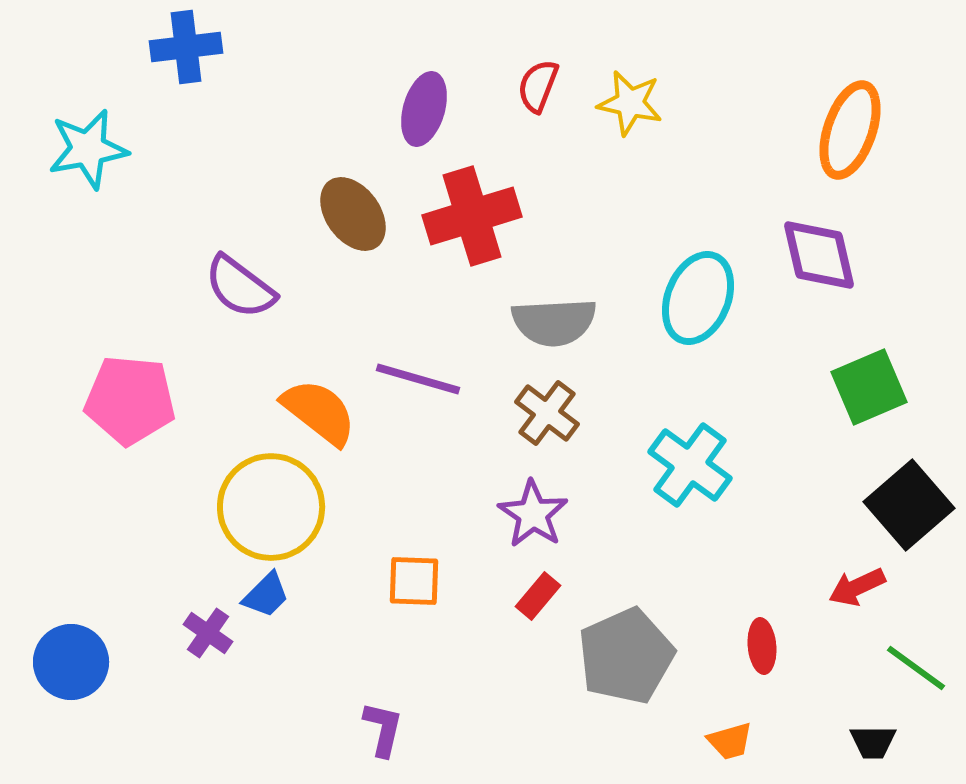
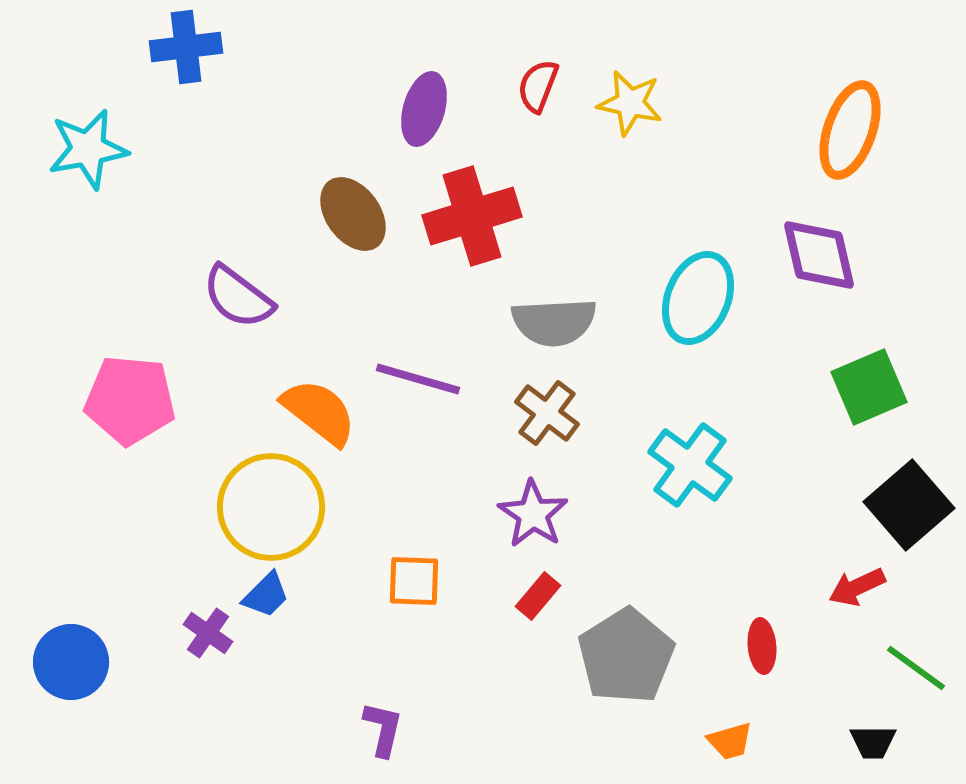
purple semicircle: moved 2 px left, 10 px down
gray pentagon: rotated 8 degrees counterclockwise
